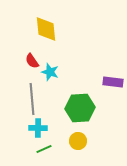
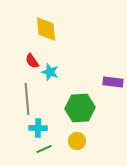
gray line: moved 5 px left
yellow circle: moved 1 px left
